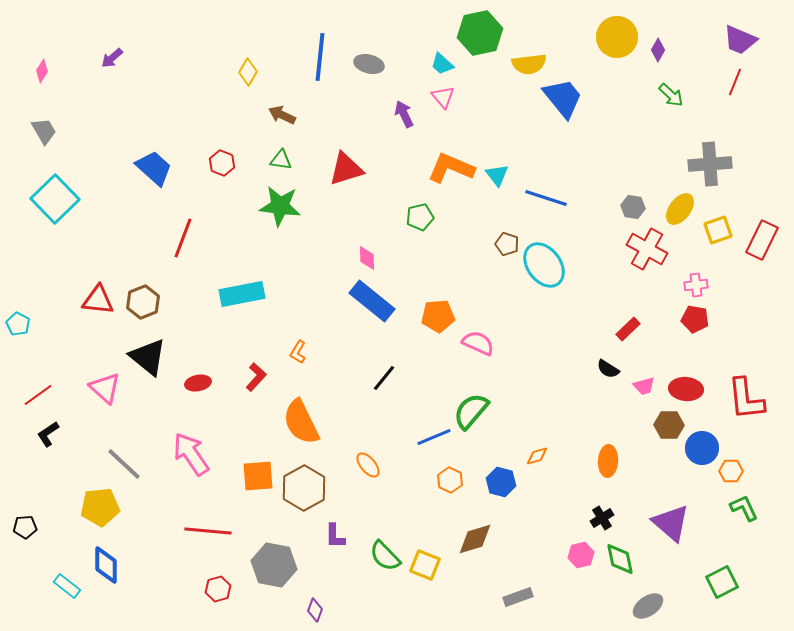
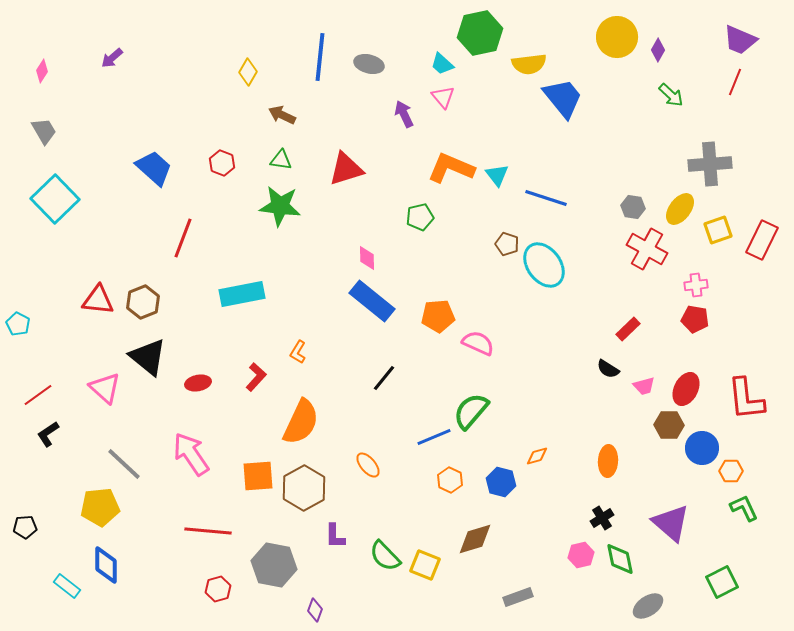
red ellipse at (686, 389): rotated 68 degrees counterclockwise
orange semicircle at (301, 422): rotated 129 degrees counterclockwise
